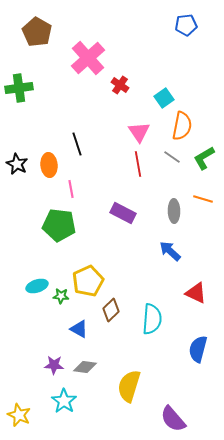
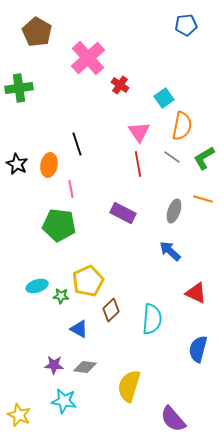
orange ellipse: rotated 15 degrees clockwise
gray ellipse: rotated 20 degrees clockwise
cyan star: rotated 25 degrees counterclockwise
